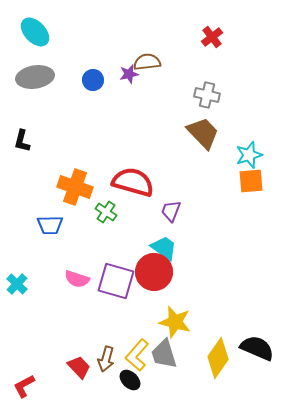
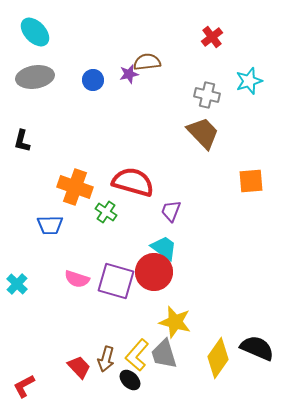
cyan star: moved 74 px up
